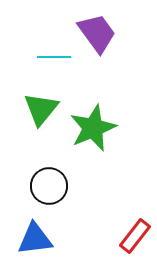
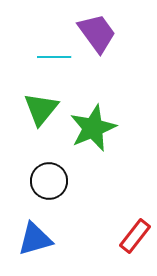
black circle: moved 5 px up
blue triangle: rotated 9 degrees counterclockwise
